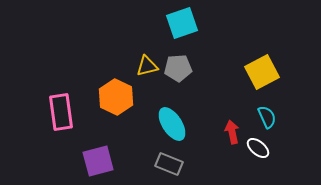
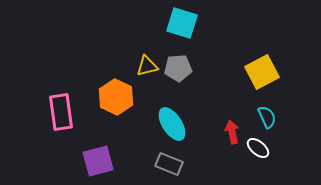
cyan square: rotated 36 degrees clockwise
